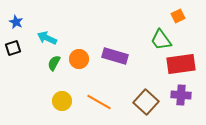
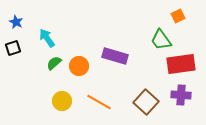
cyan arrow: rotated 30 degrees clockwise
orange circle: moved 7 px down
green semicircle: rotated 21 degrees clockwise
